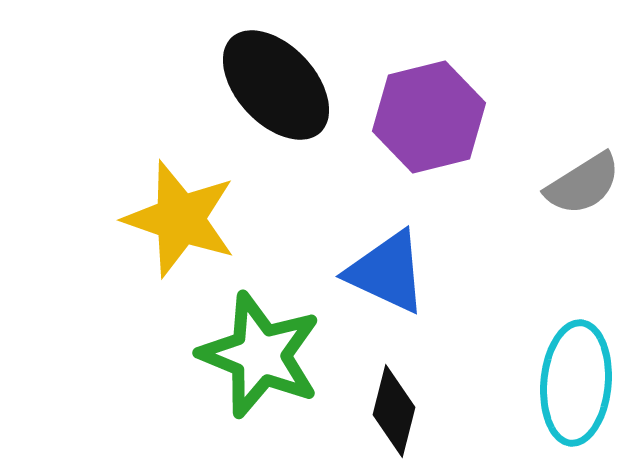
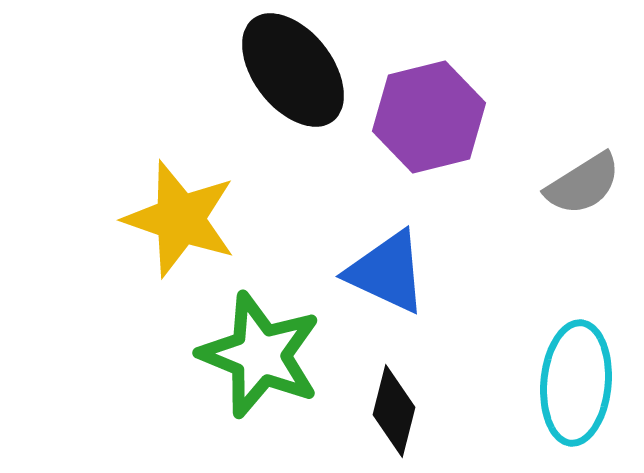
black ellipse: moved 17 px right, 15 px up; rotated 5 degrees clockwise
